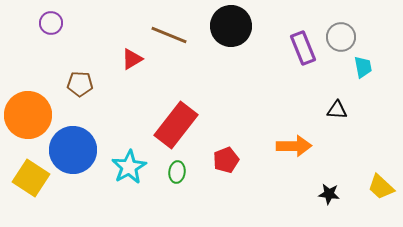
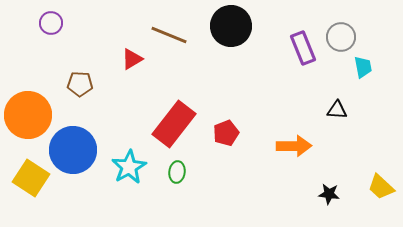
red rectangle: moved 2 px left, 1 px up
red pentagon: moved 27 px up
